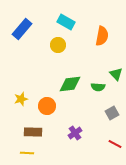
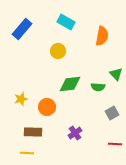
yellow circle: moved 6 px down
orange circle: moved 1 px down
red line: rotated 24 degrees counterclockwise
